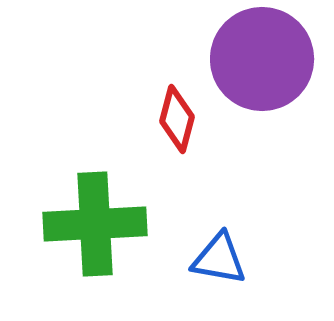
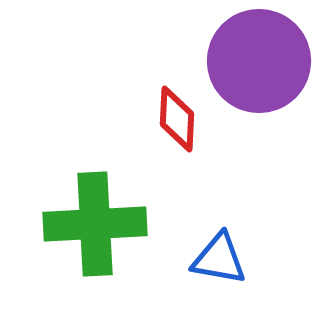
purple circle: moved 3 px left, 2 px down
red diamond: rotated 12 degrees counterclockwise
